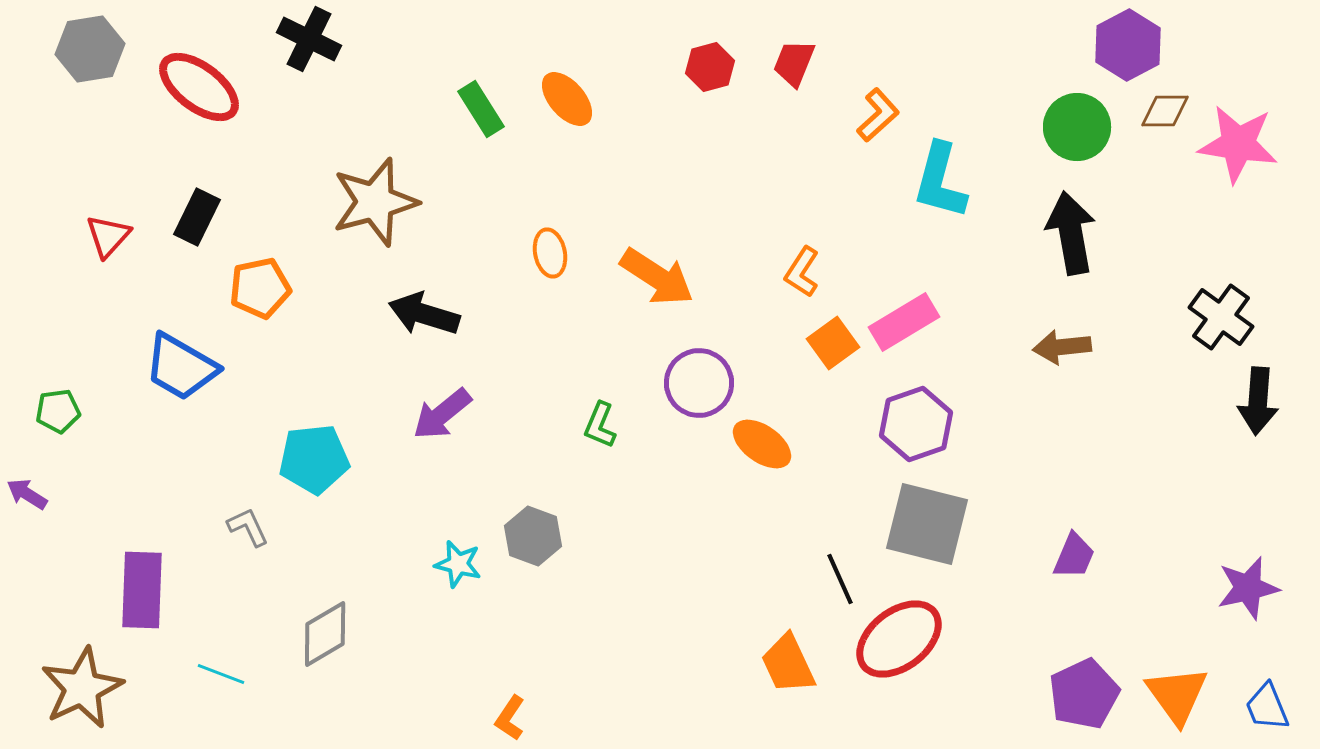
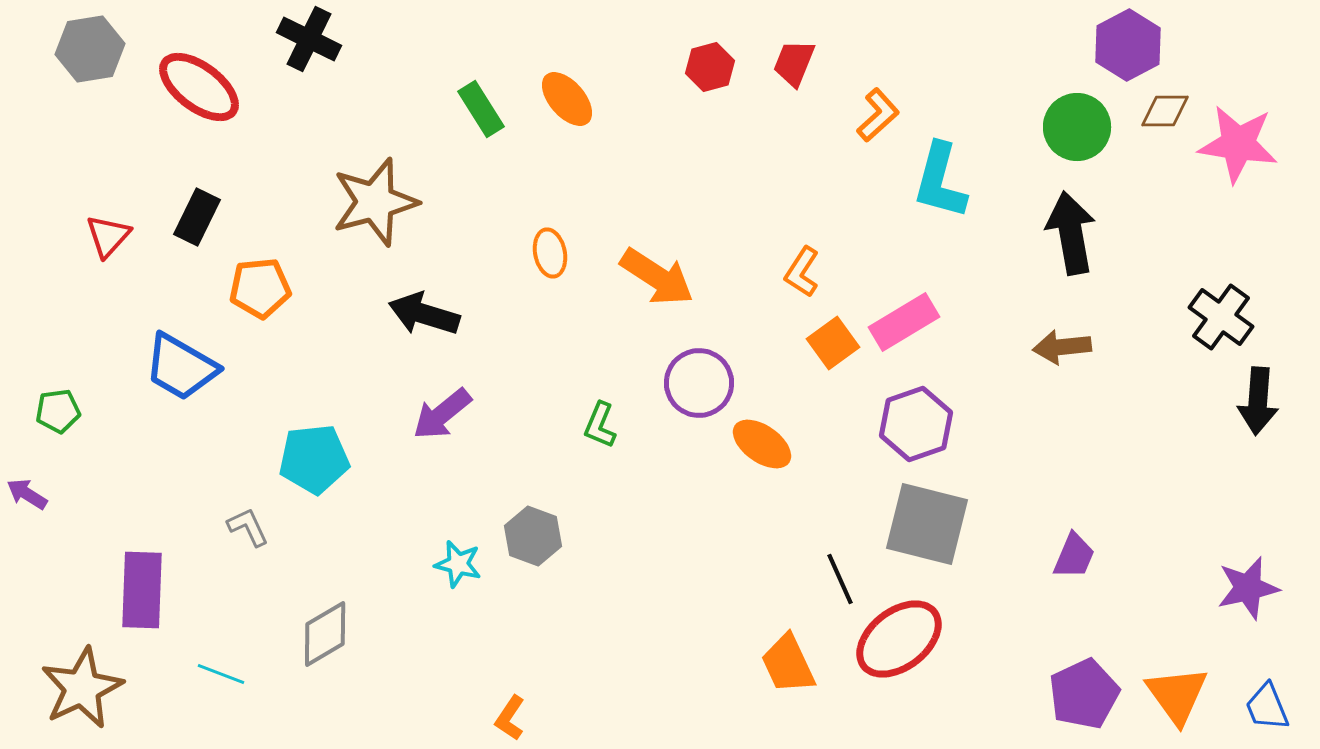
orange pentagon at (260, 288): rotated 6 degrees clockwise
